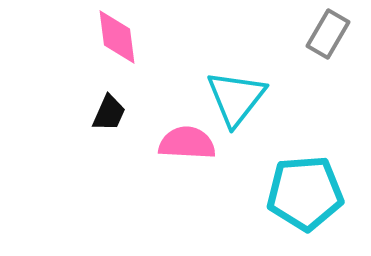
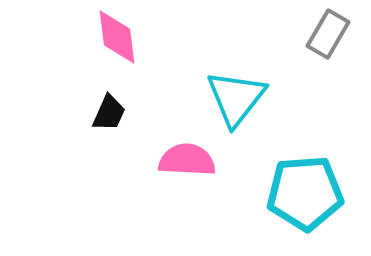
pink semicircle: moved 17 px down
